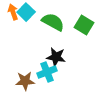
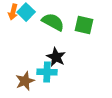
orange arrow: rotated 147 degrees counterclockwise
green square: rotated 18 degrees counterclockwise
black star: rotated 18 degrees clockwise
cyan cross: rotated 24 degrees clockwise
brown star: rotated 18 degrees counterclockwise
